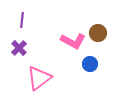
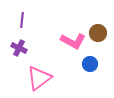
purple cross: rotated 21 degrees counterclockwise
